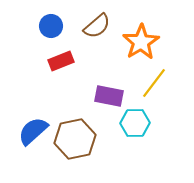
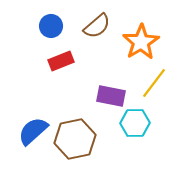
purple rectangle: moved 2 px right
